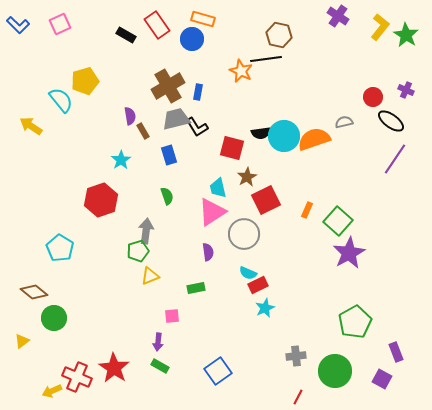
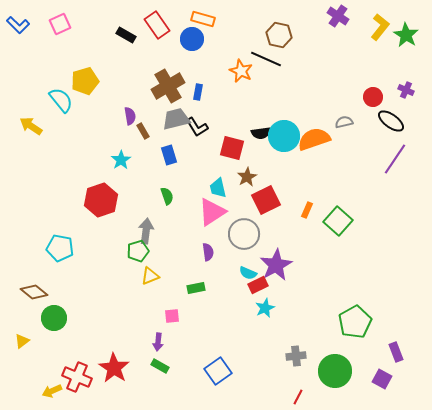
black line at (266, 59): rotated 32 degrees clockwise
cyan pentagon at (60, 248): rotated 20 degrees counterclockwise
purple star at (349, 253): moved 73 px left, 12 px down
